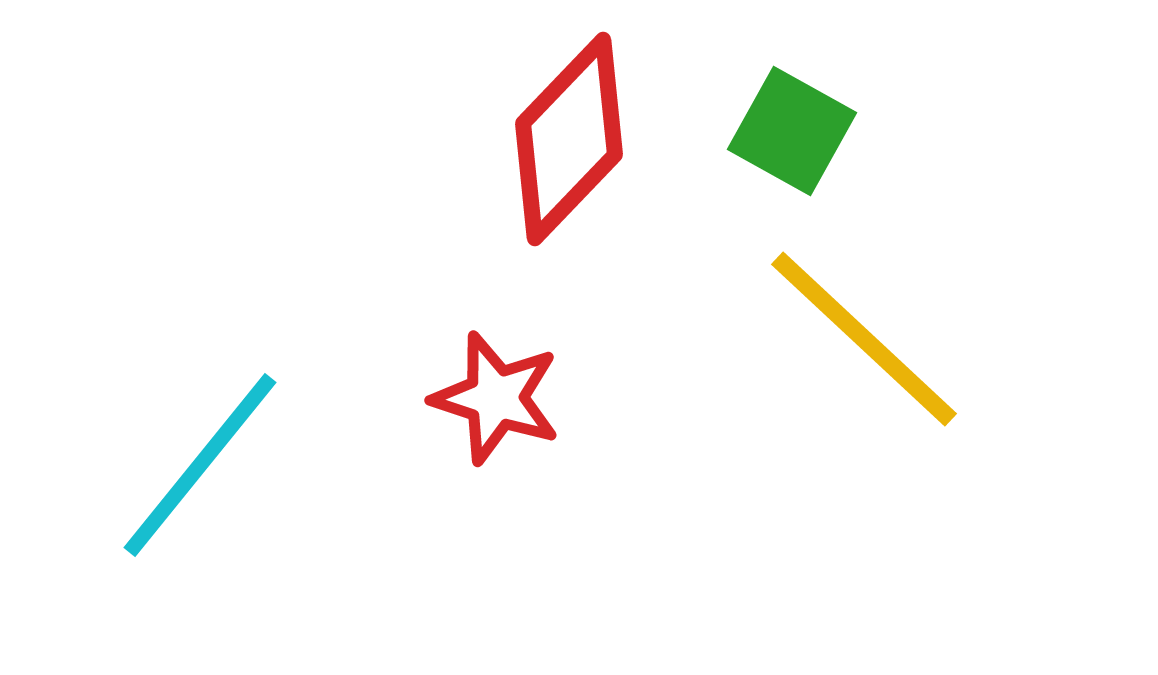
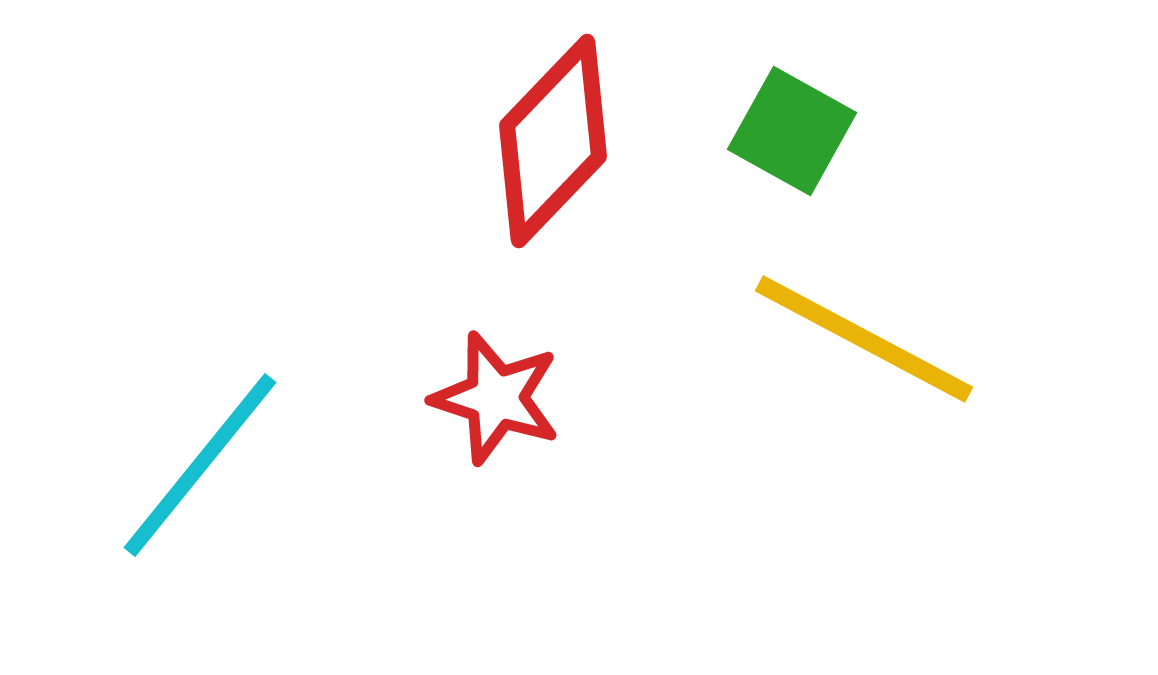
red diamond: moved 16 px left, 2 px down
yellow line: rotated 15 degrees counterclockwise
